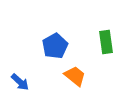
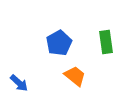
blue pentagon: moved 4 px right, 3 px up
blue arrow: moved 1 px left, 1 px down
